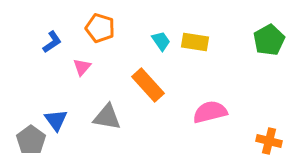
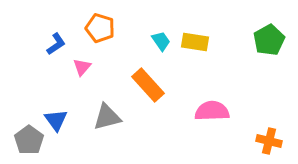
blue L-shape: moved 4 px right, 2 px down
pink semicircle: moved 2 px right, 1 px up; rotated 12 degrees clockwise
gray triangle: rotated 24 degrees counterclockwise
gray pentagon: moved 2 px left
